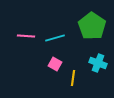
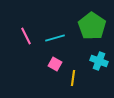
pink line: rotated 60 degrees clockwise
cyan cross: moved 1 px right, 2 px up
